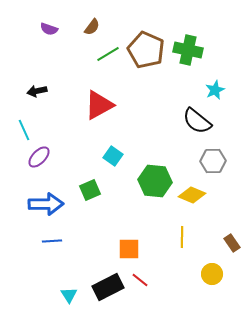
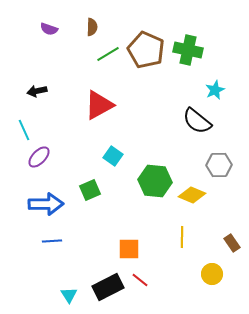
brown semicircle: rotated 36 degrees counterclockwise
gray hexagon: moved 6 px right, 4 px down
